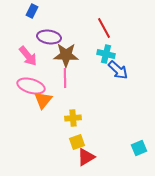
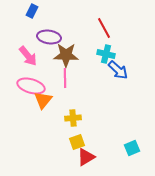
cyan square: moved 7 px left
